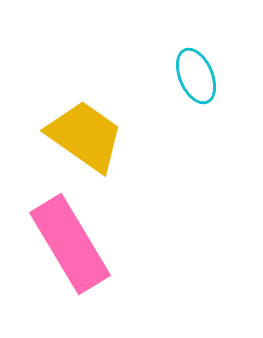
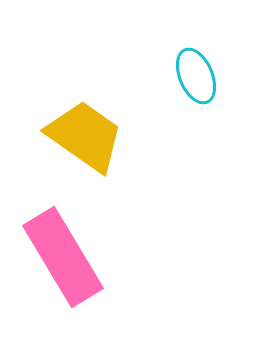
pink rectangle: moved 7 px left, 13 px down
